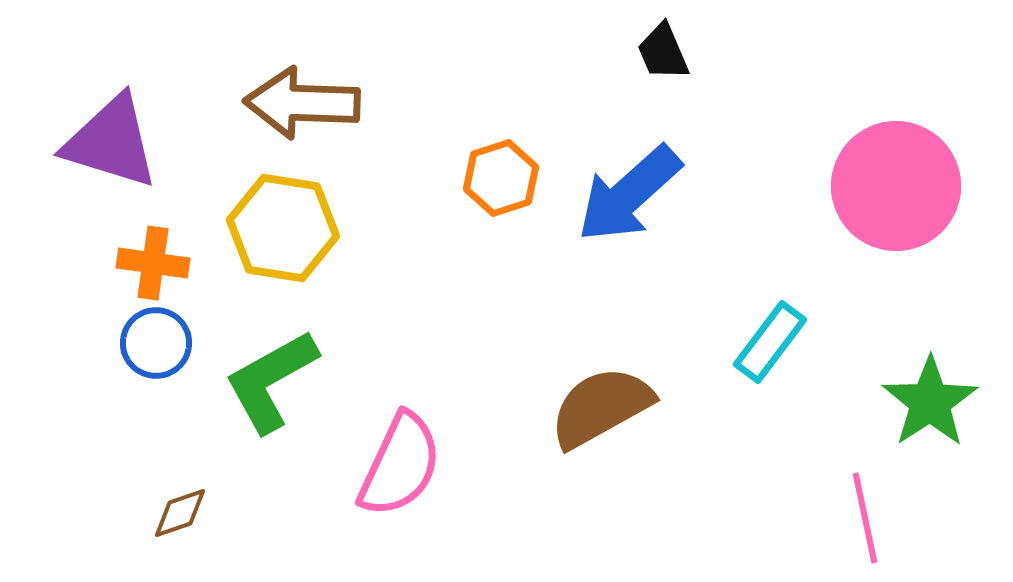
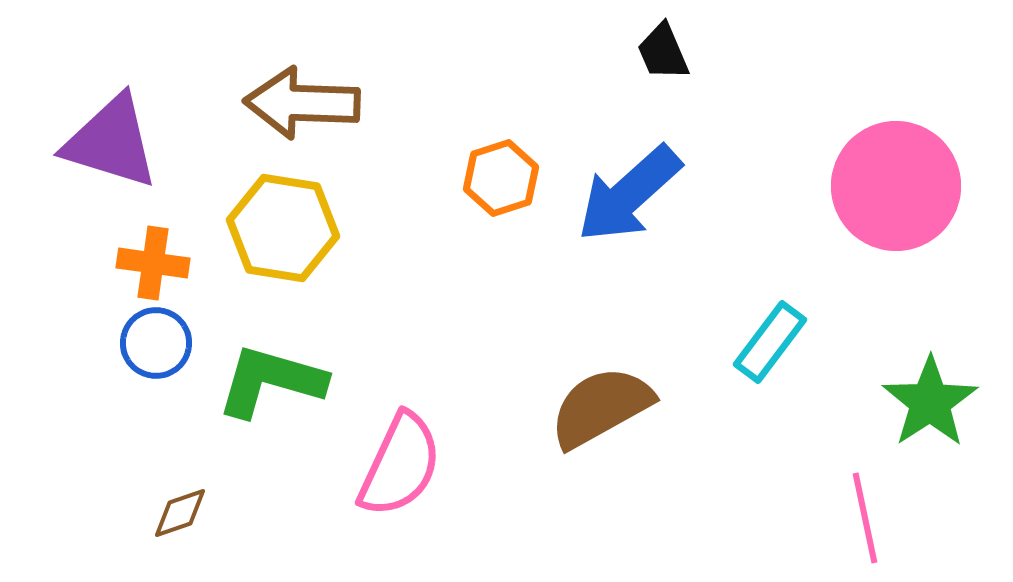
green L-shape: rotated 45 degrees clockwise
